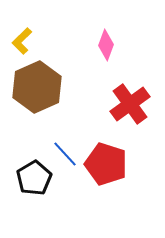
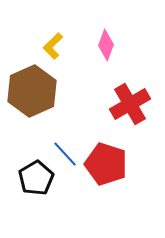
yellow L-shape: moved 31 px right, 5 px down
brown hexagon: moved 5 px left, 4 px down
red cross: rotated 6 degrees clockwise
black pentagon: moved 2 px right
